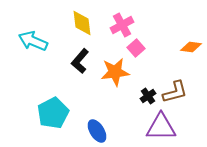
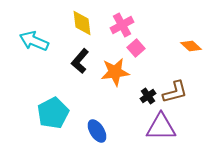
cyan arrow: moved 1 px right
orange diamond: moved 1 px up; rotated 35 degrees clockwise
